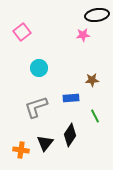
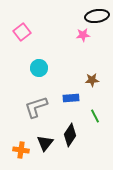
black ellipse: moved 1 px down
